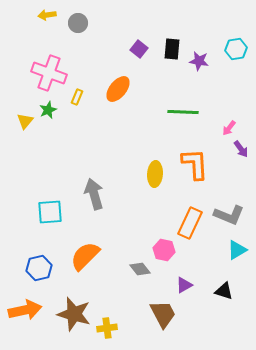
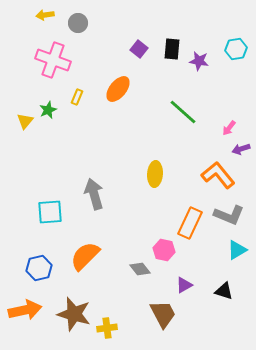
yellow arrow: moved 2 px left
pink cross: moved 4 px right, 13 px up
green line: rotated 40 degrees clockwise
purple arrow: rotated 108 degrees clockwise
orange L-shape: moved 23 px right, 11 px down; rotated 36 degrees counterclockwise
